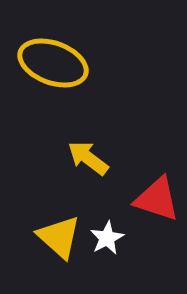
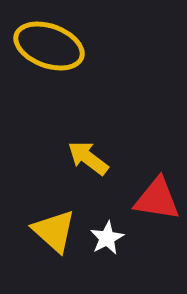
yellow ellipse: moved 4 px left, 17 px up
red triangle: rotated 9 degrees counterclockwise
yellow triangle: moved 5 px left, 6 px up
